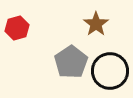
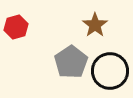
brown star: moved 1 px left, 1 px down
red hexagon: moved 1 px left, 1 px up
